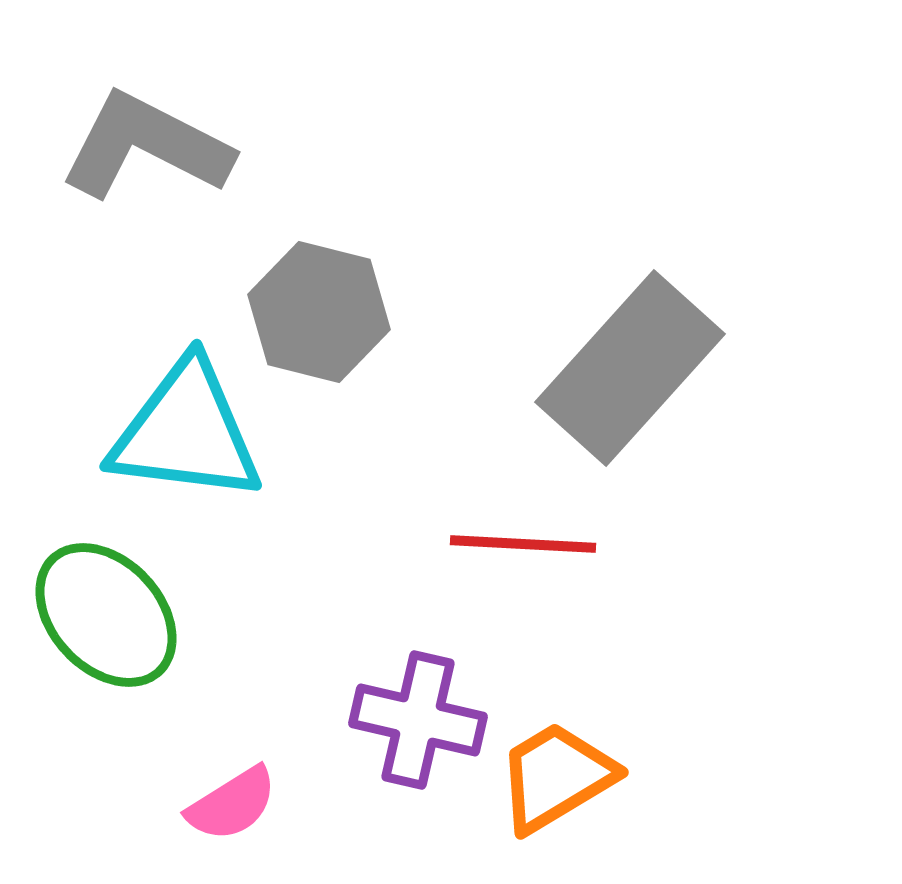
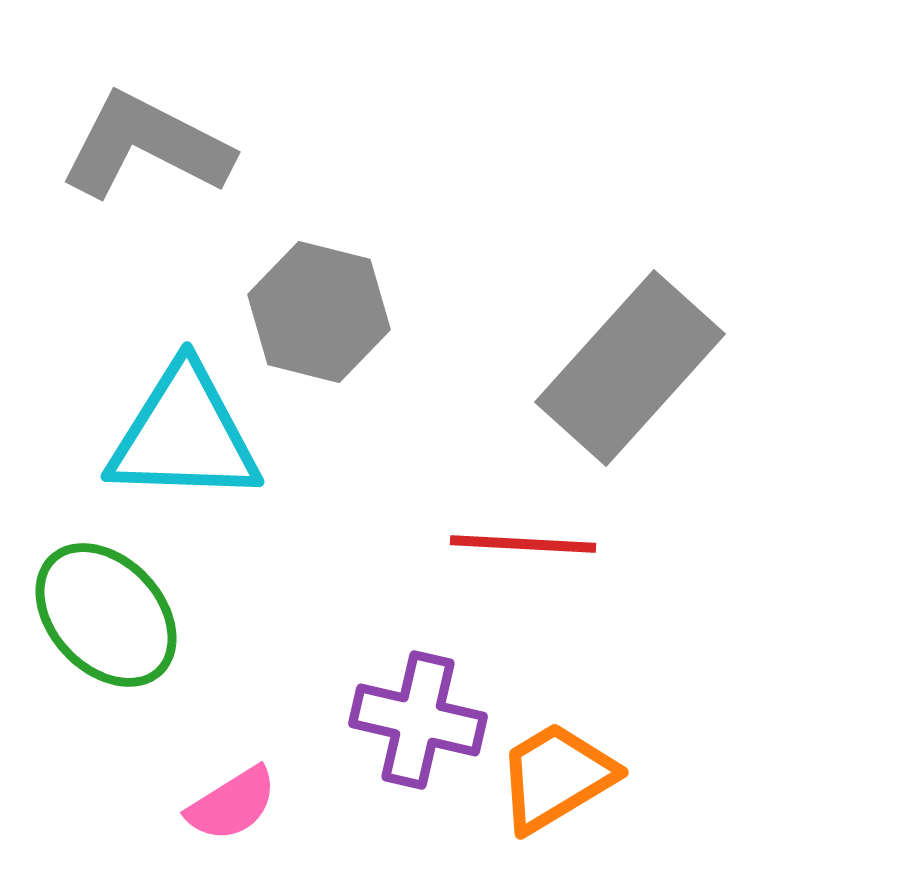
cyan triangle: moved 2 px left, 3 px down; rotated 5 degrees counterclockwise
